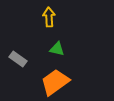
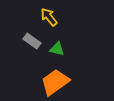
yellow arrow: rotated 36 degrees counterclockwise
gray rectangle: moved 14 px right, 18 px up
